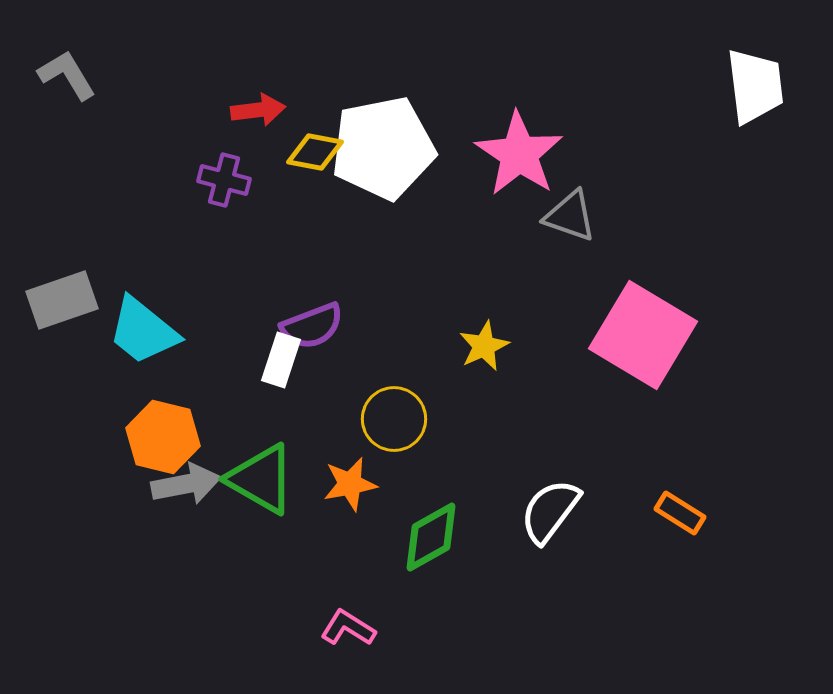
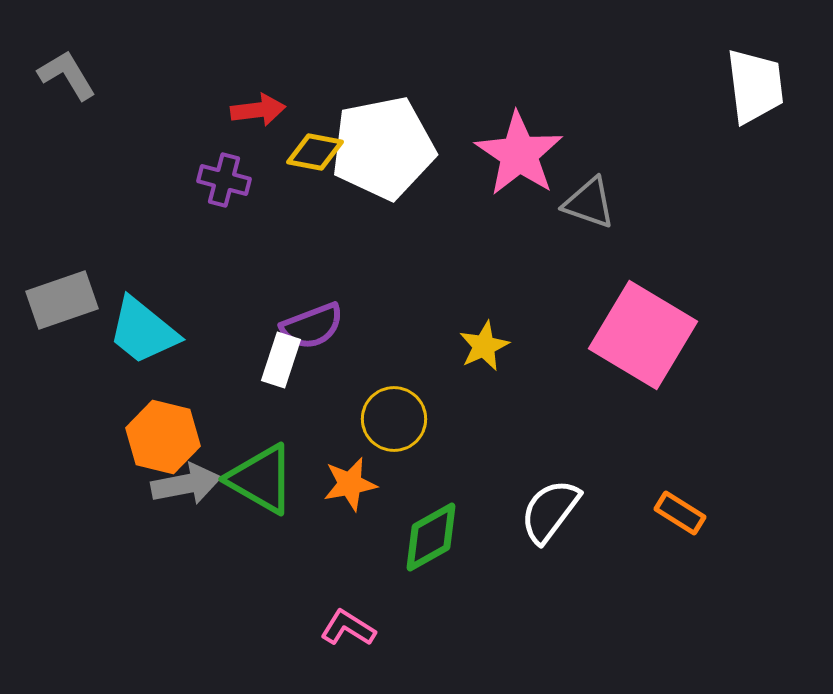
gray triangle: moved 19 px right, 13 px up
